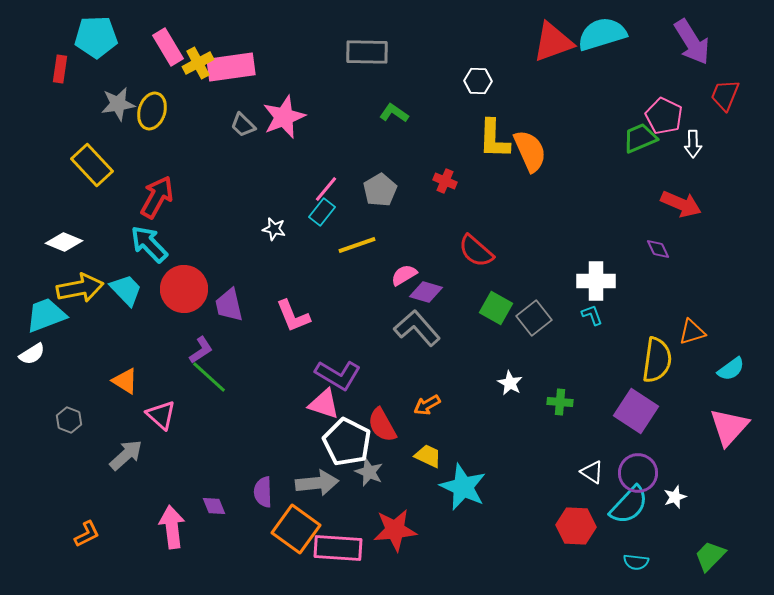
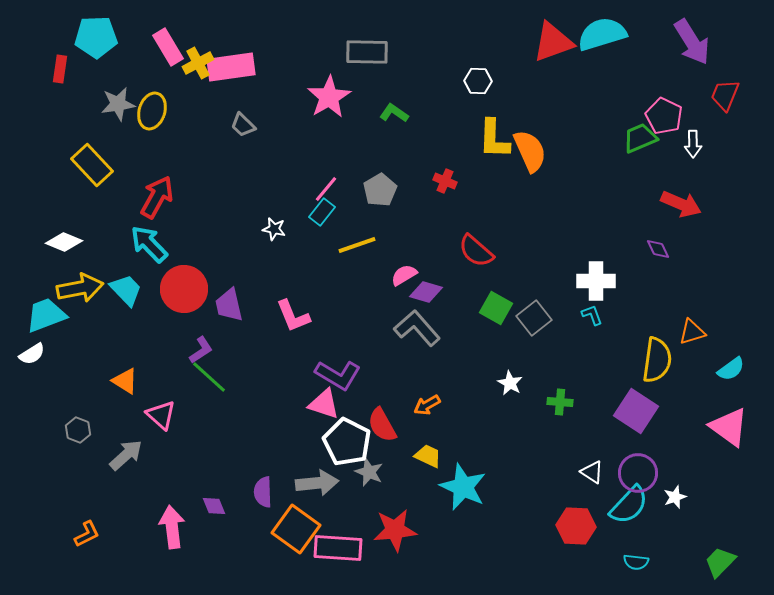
pink star at (284, 117): moved 45 px right, 20 px up; rotated 9 degrees counterclockwise
gray hexagon at (69, 420): moved 9 px right, 10 px down
pink triangle at (729, 427): rotated 36 degrees counterclockwise
green trapezoid at (710, 556): moved 10 px right, 6 px down
